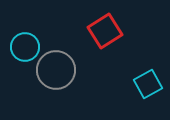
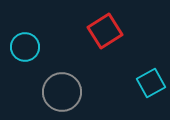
gray circle: moved 6 px right, 22 px down
cyan square: moved 3 px right, 1 px up
